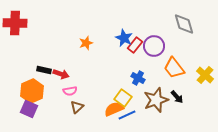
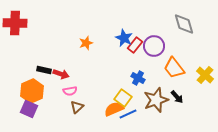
blue line: moved 1 px right, 1 px up
